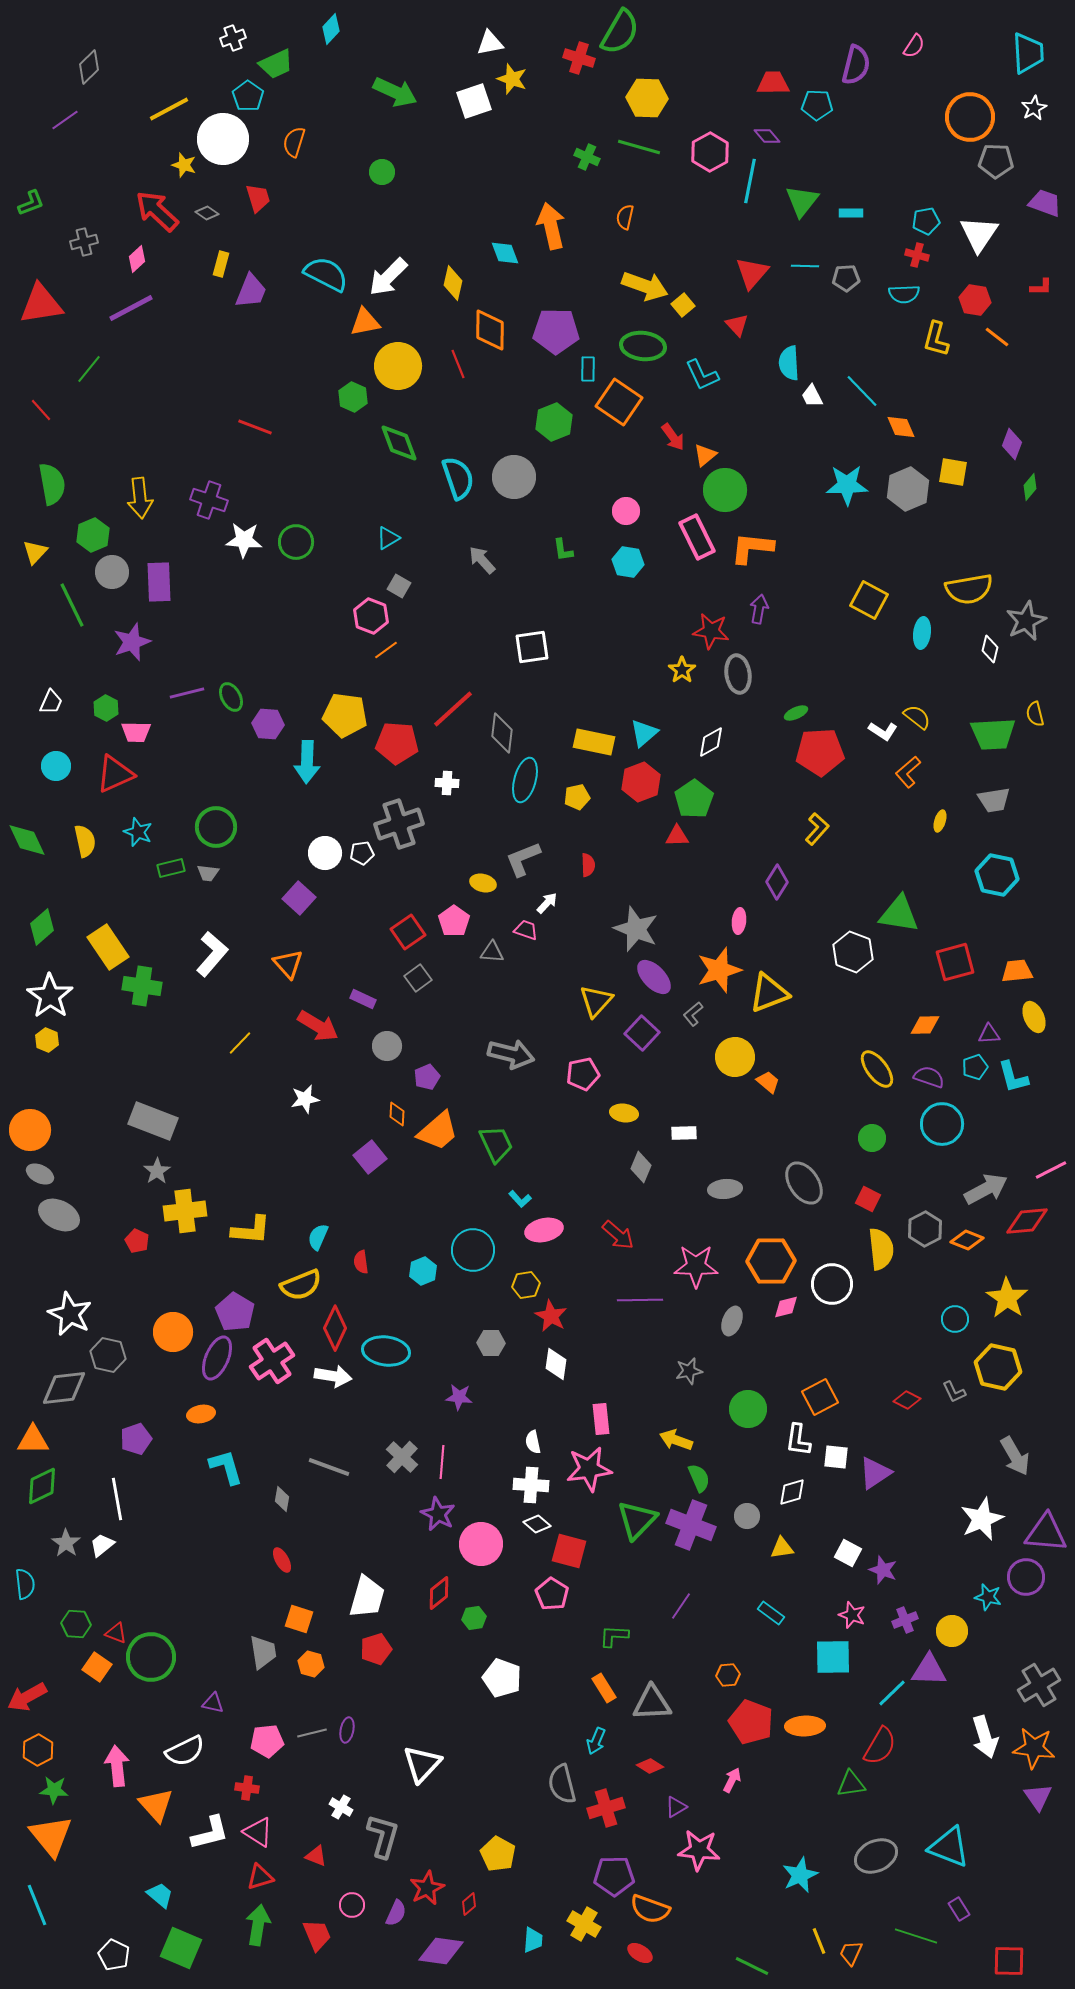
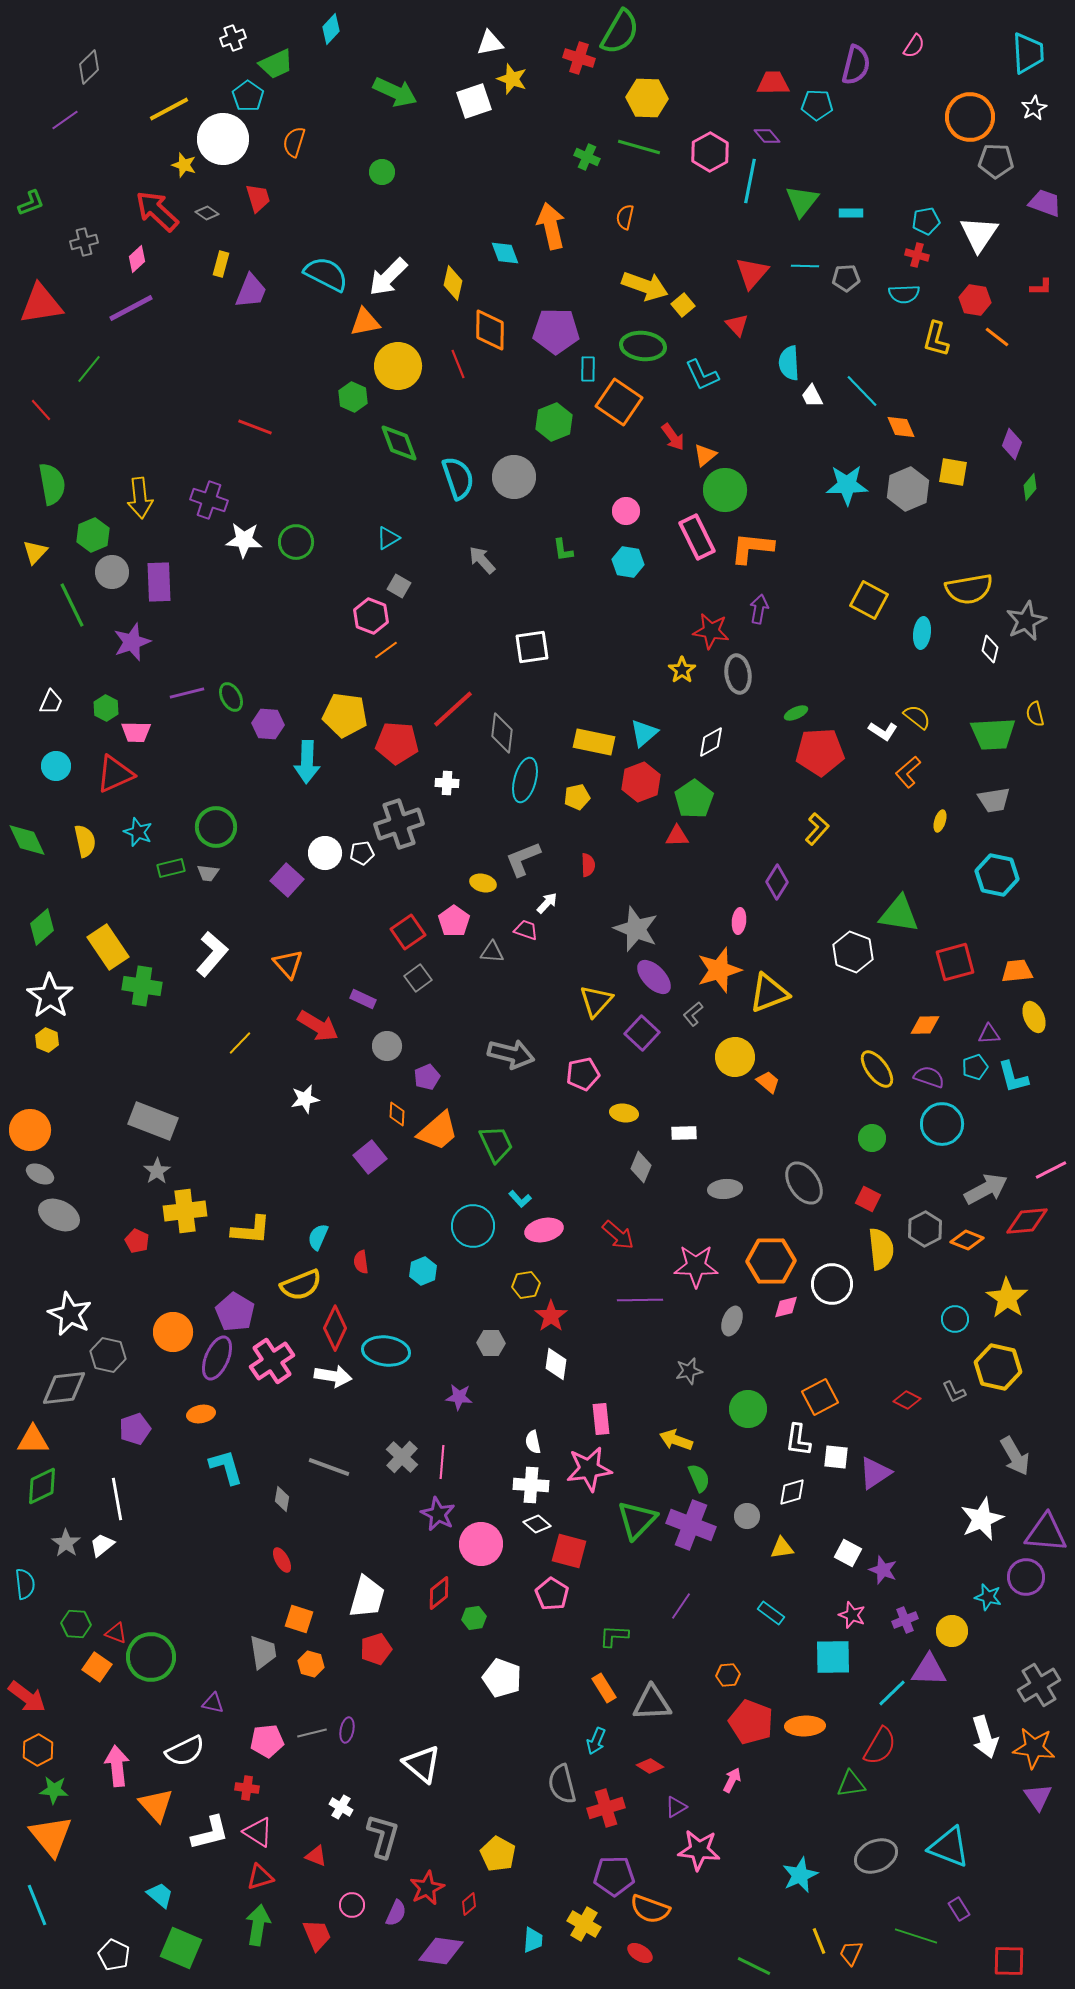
purple square at (299, 898): moved 12 px left, 18 px up
cyan circle at (473, 1250): moved 24 px up
red star at (551, 1316): rotated 8 degrees clockwise
purple pentagon at (136, 1439): moved 1 px left, 10 px up
red arrow at (27, 1697): rotated 114 degrees counterclockwise
white triangle at (422, 1764): rotated 33 degrees counterclockwise
green line at (752, 1966): moved 2 px right
